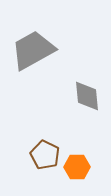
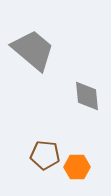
gray trapezoid: rotated 69 degrees clockwise
brown pentagon: rotated 20 degrees counterclockwise
